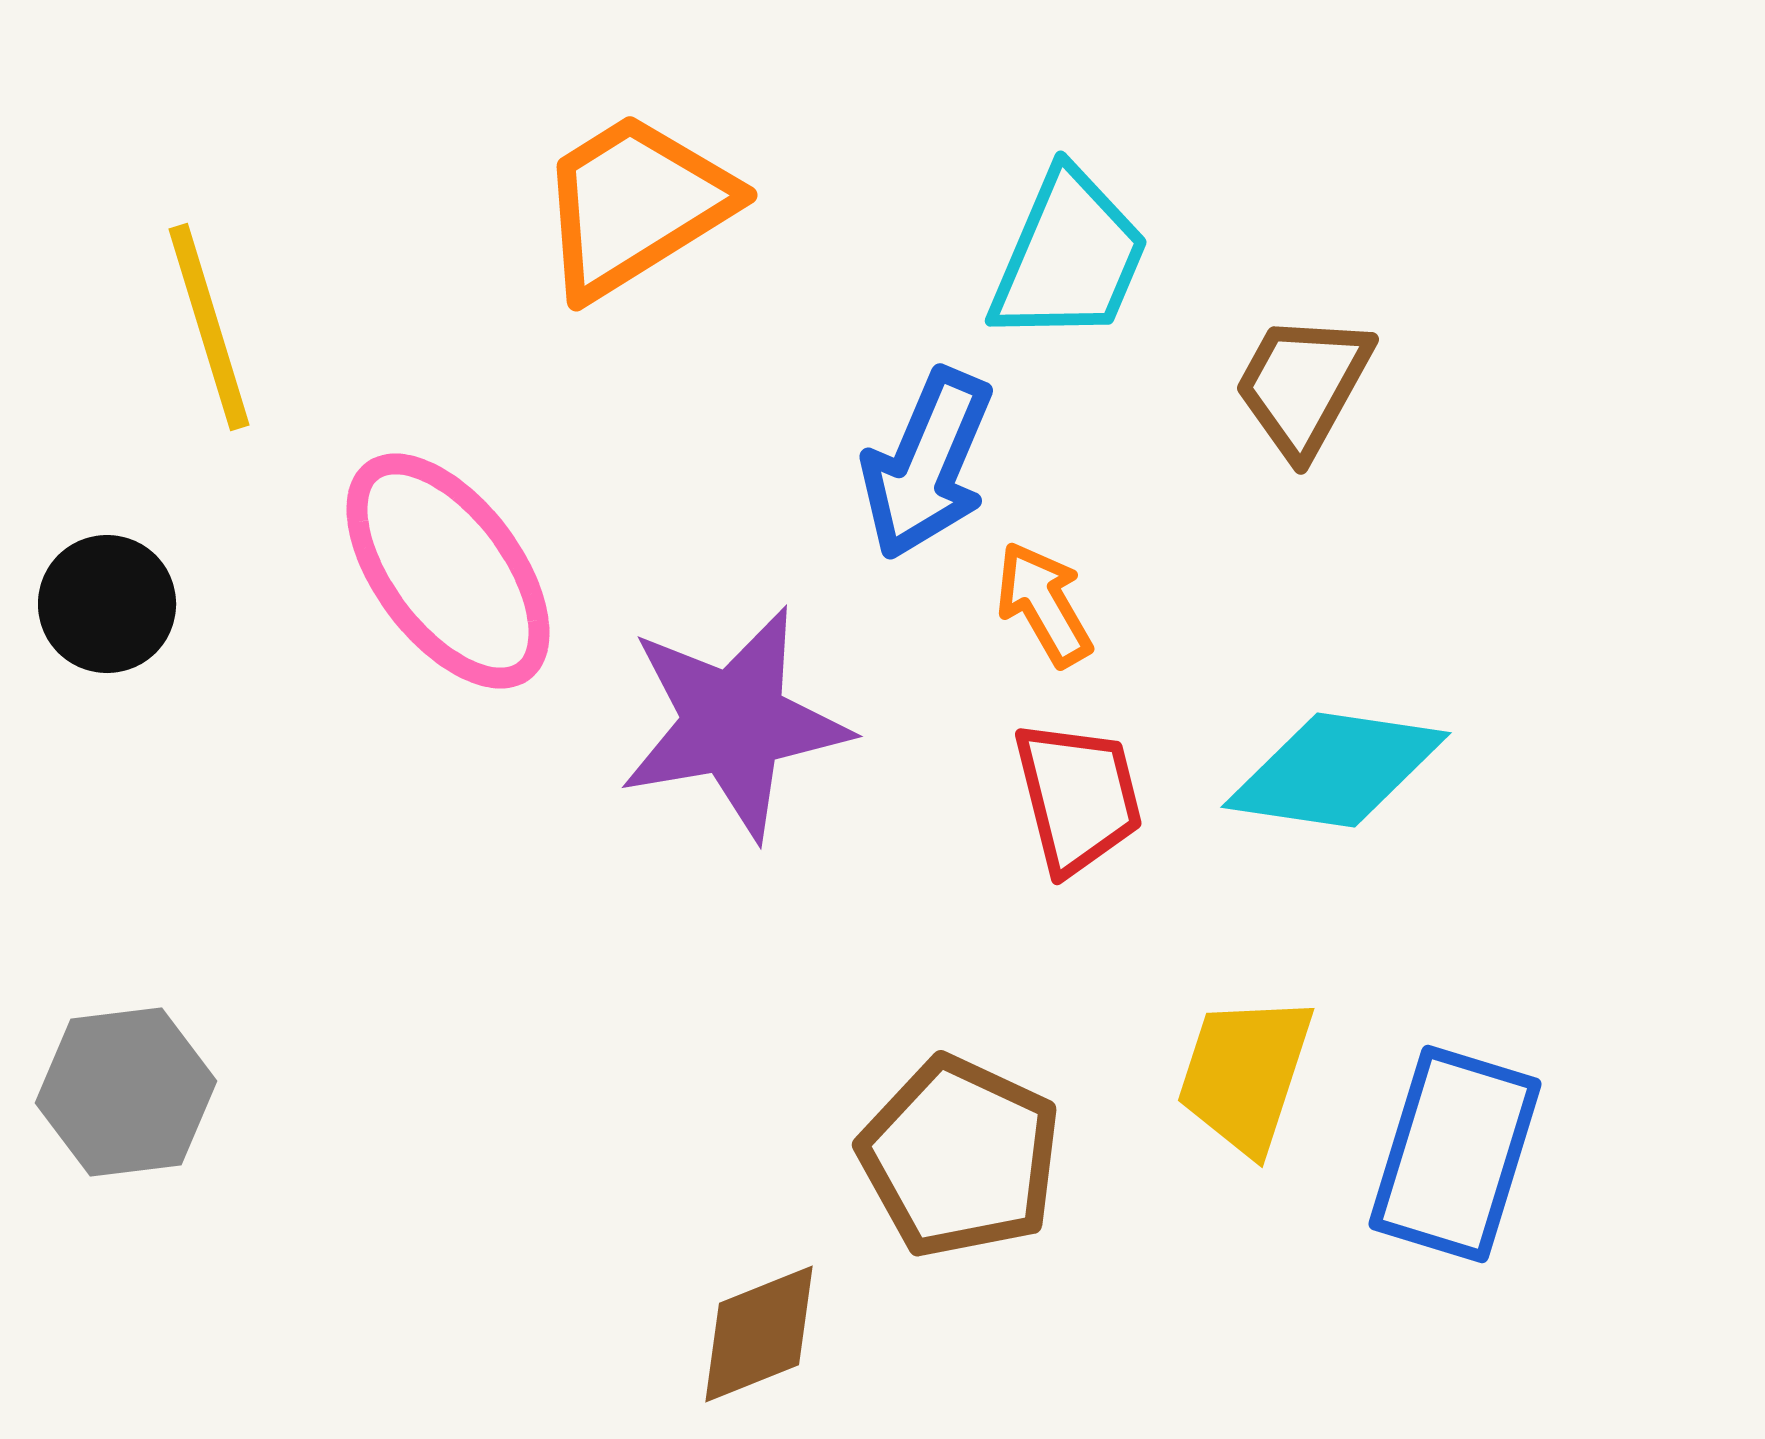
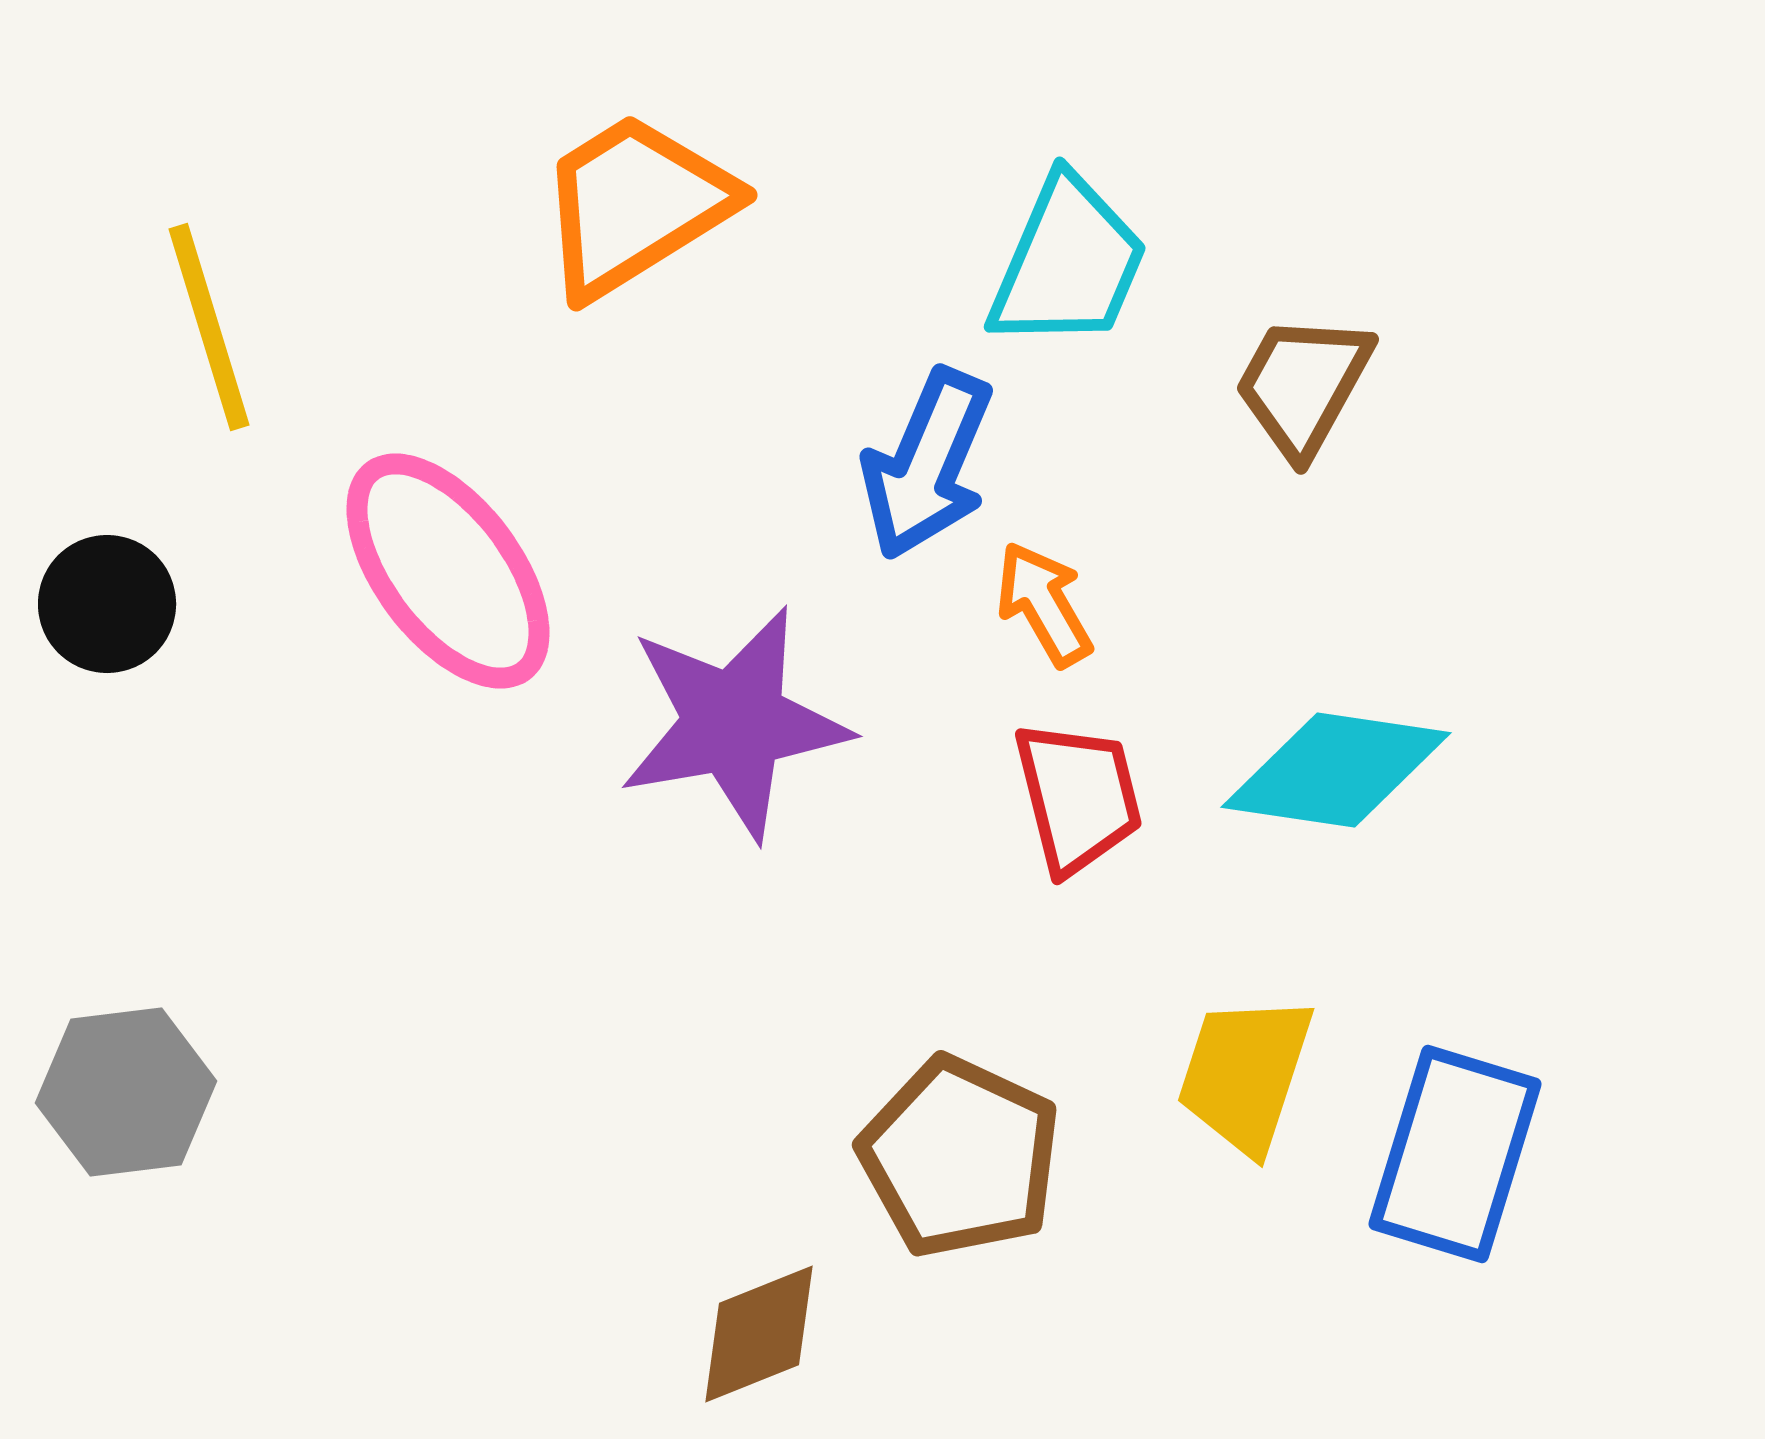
cyan trapezoid: moved 1 px left, 6 px down
